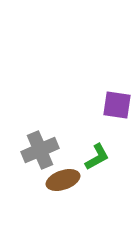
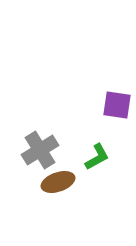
gray cross: rotated 9 degrees counterclockwise
brown ellipse: moved 5 px left, 2 px down
